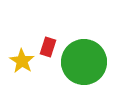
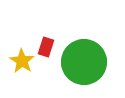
red rectangle: moved 2 px left
